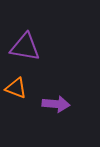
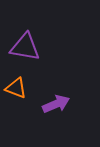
purple arrow: rotated 28 degrees counterclockwise
